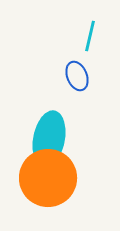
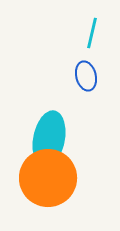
cyan line: moved 2 px right, 3 px up
blue ellipse: moved 9 px right; rotated 8 degrees clockwise
